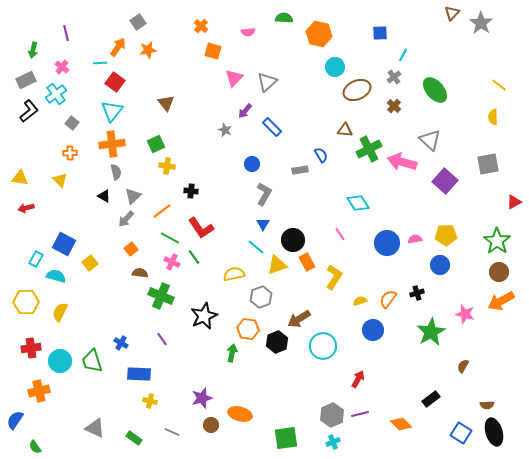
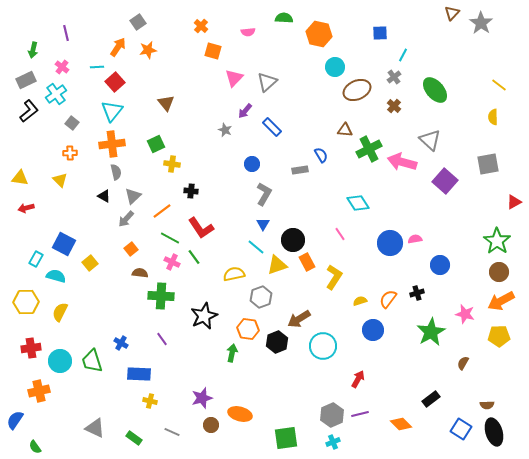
cyan line at (100, 63): moved 3 px left, 4 px down
red square at (115, 82): rotated 12 degrees clockwise
yellow cross at (167, 166): moved 5 px right, 2 px up
yellow pentagon at (446, 235): moved 53 px right, 101 px down
blue circle at (387, 243): moved 3 px right
green cross at (161, 296): rotated 20 degrees counterclockwise
brown semicircle at (463, 366): moved 3 px up
blue square at (461, 433): moved 4 px up
